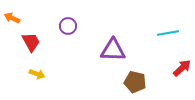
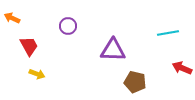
red trapezoid: moved 2 px left, 4 px down
red arrow: rotated 114 degrees counterclockwise
